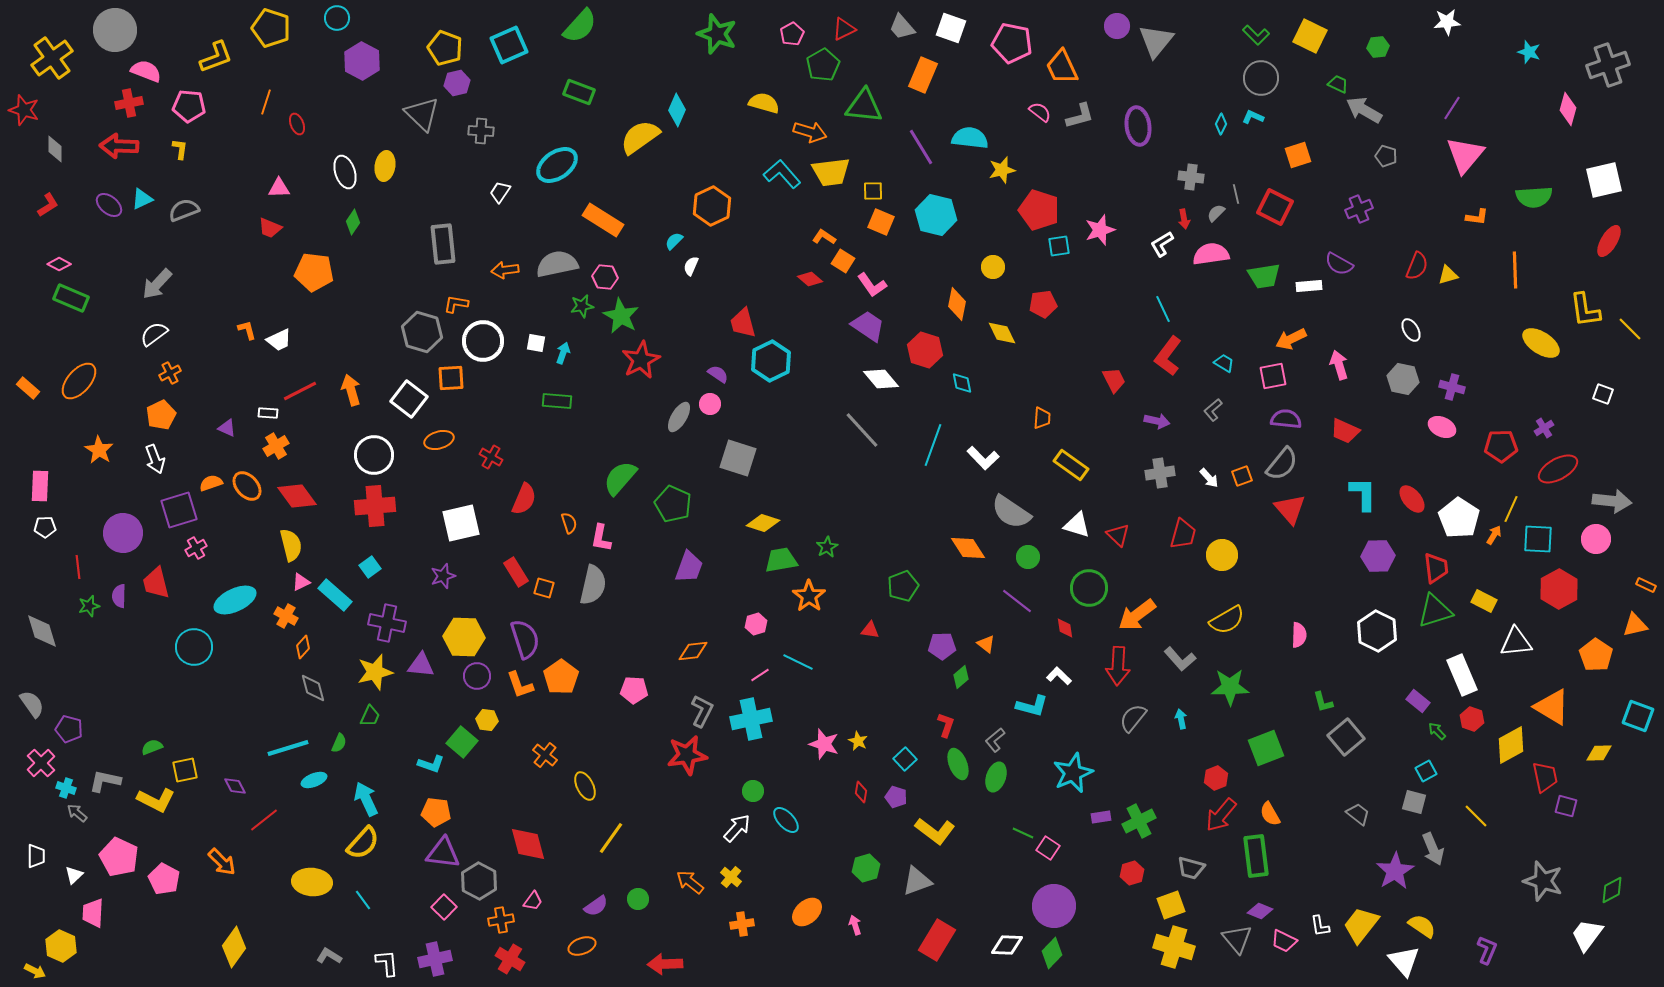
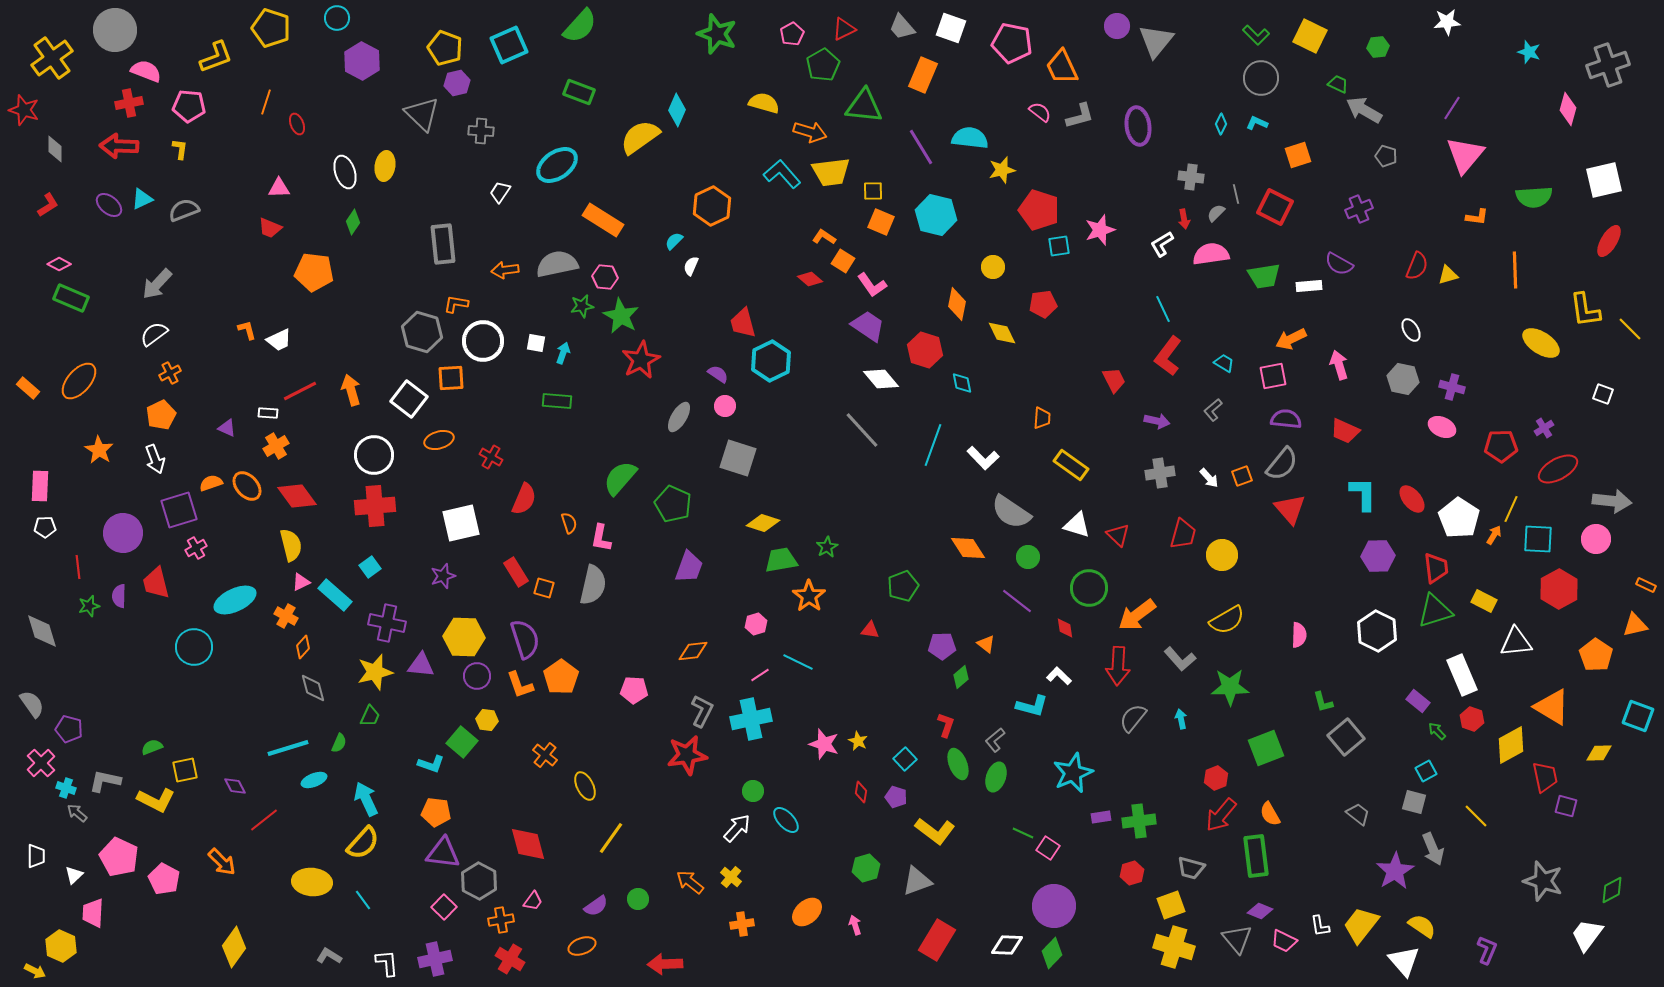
cyan L-shape at (1253, 117): moved 4 px right, 6 px down
pink circle at (710, 404): moved 15 px right, 2 px down
green cross at (1139, 821): rotated 20 degrees clockwise
